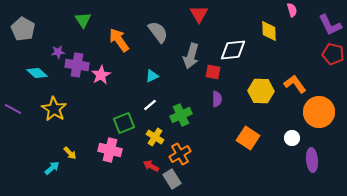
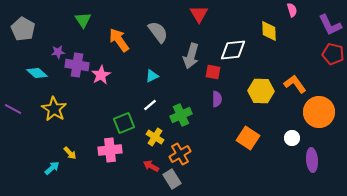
pink cross: rotated 20 degrees counterclockwise
